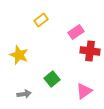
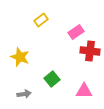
yellow star: moved 1 px right, 2 px down
pink triangle: rotated 36 degrees clockwise
